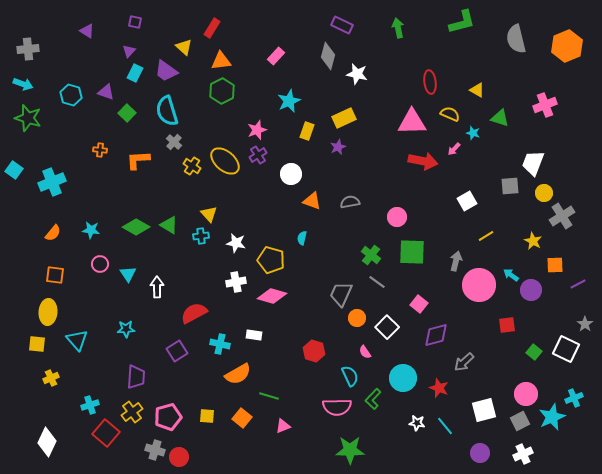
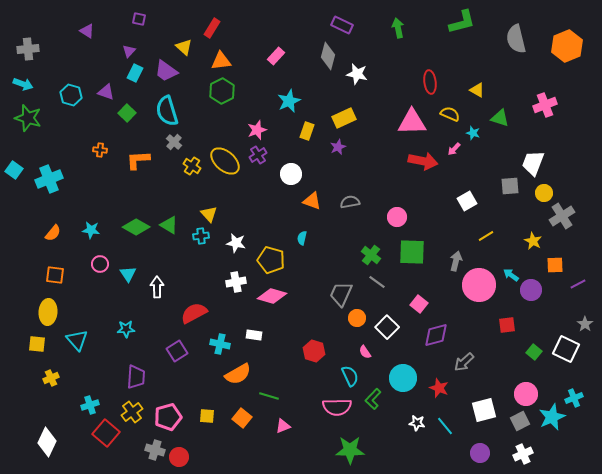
purple square at (135, 22): moved 4 px right, 3 px up
cyan cross at (52, 182): moved 3 px left, 3 px up
